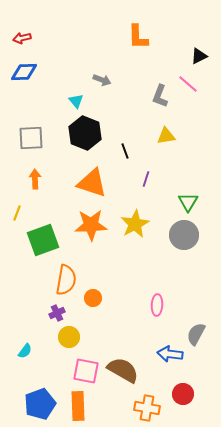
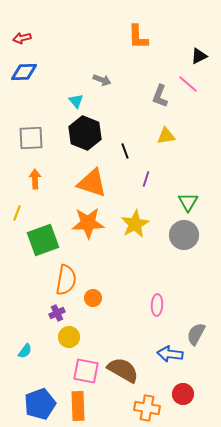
orange star: moved 3 px left, 2 px up
